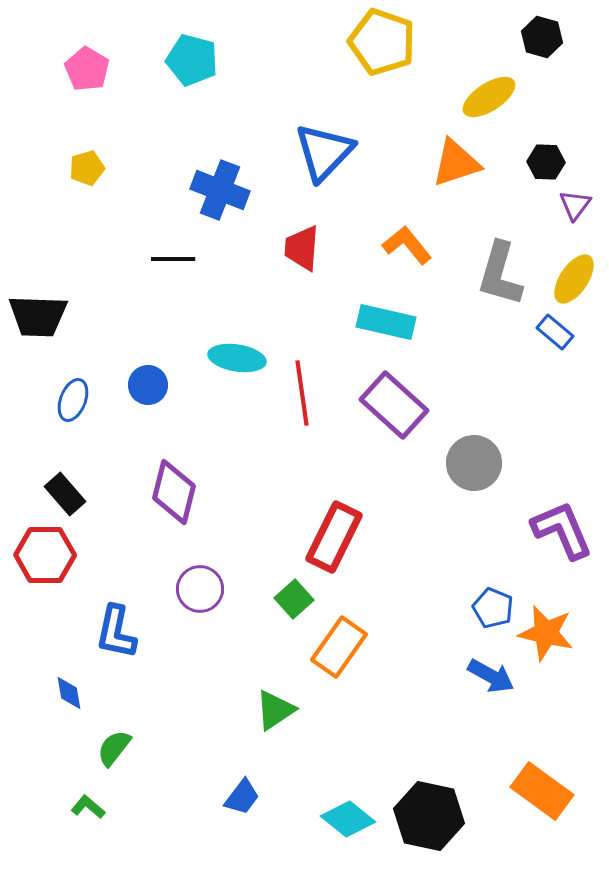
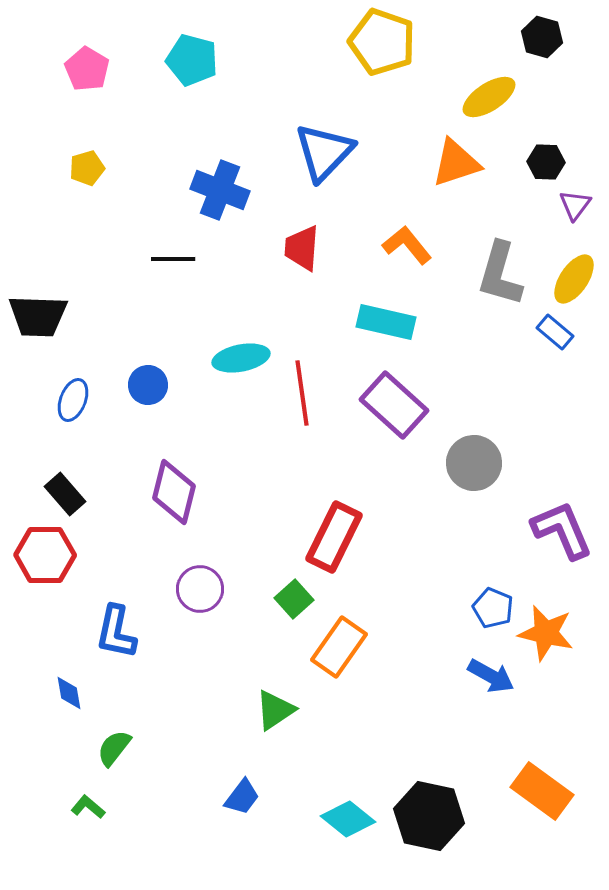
cyan ellipse at (237, 358): moved 4 px right; rotated 20 degrees counterclockwise
